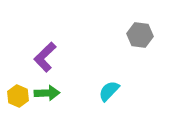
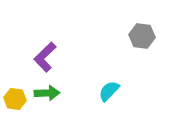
gray hexagon: moved 2 px right, 1 px down
yellow hexagon: moved 3 px left, 3 px down; rotated 15 degrees counterclockwise
